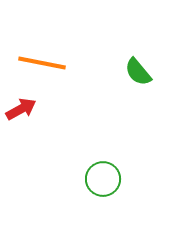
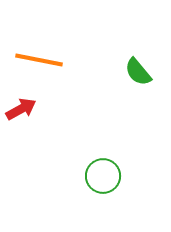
orange line: moved 3 px left, 3 px up
green circle: moved 3 px up
